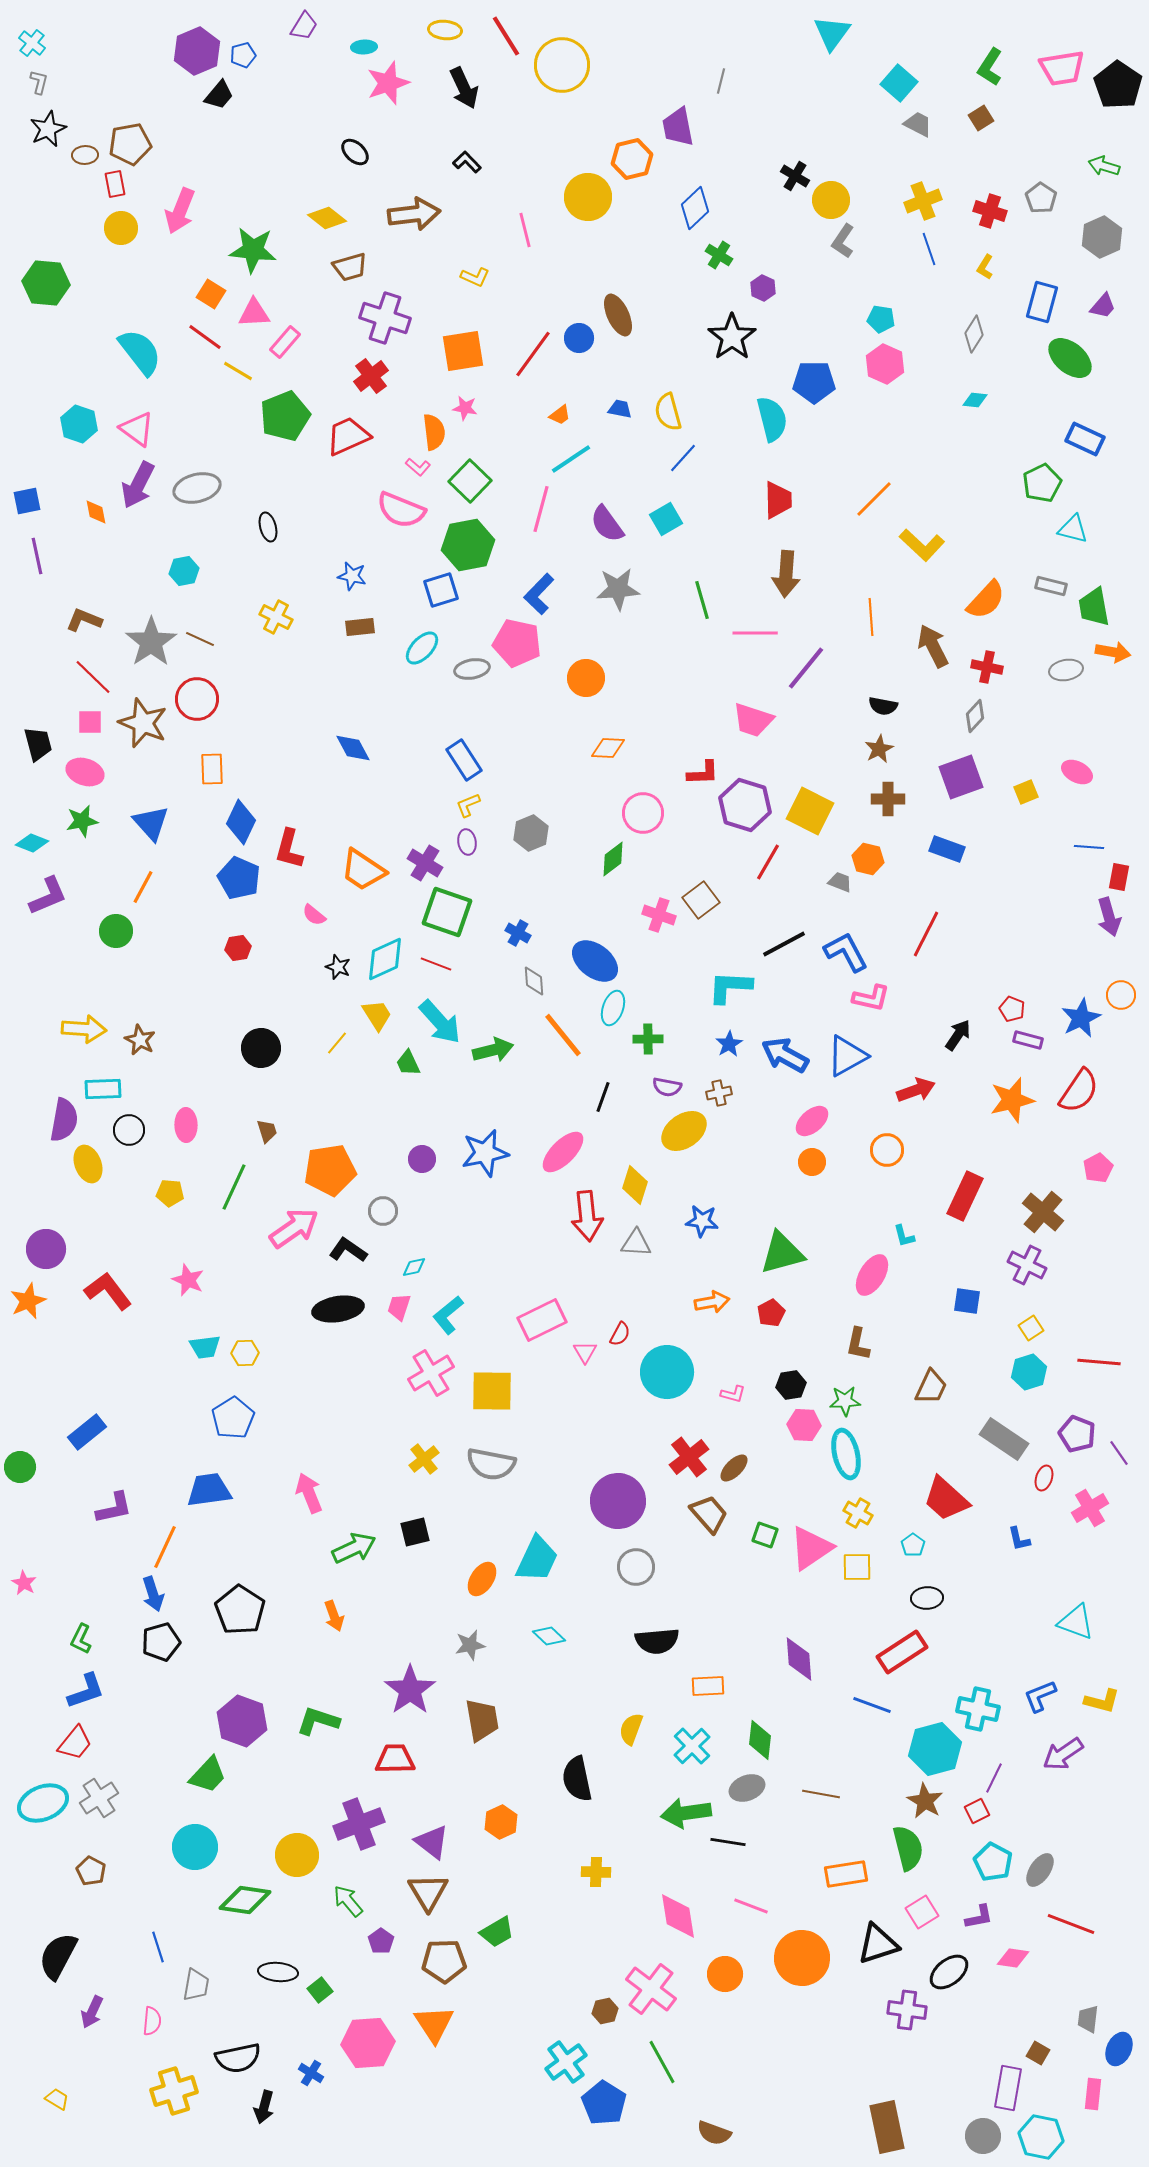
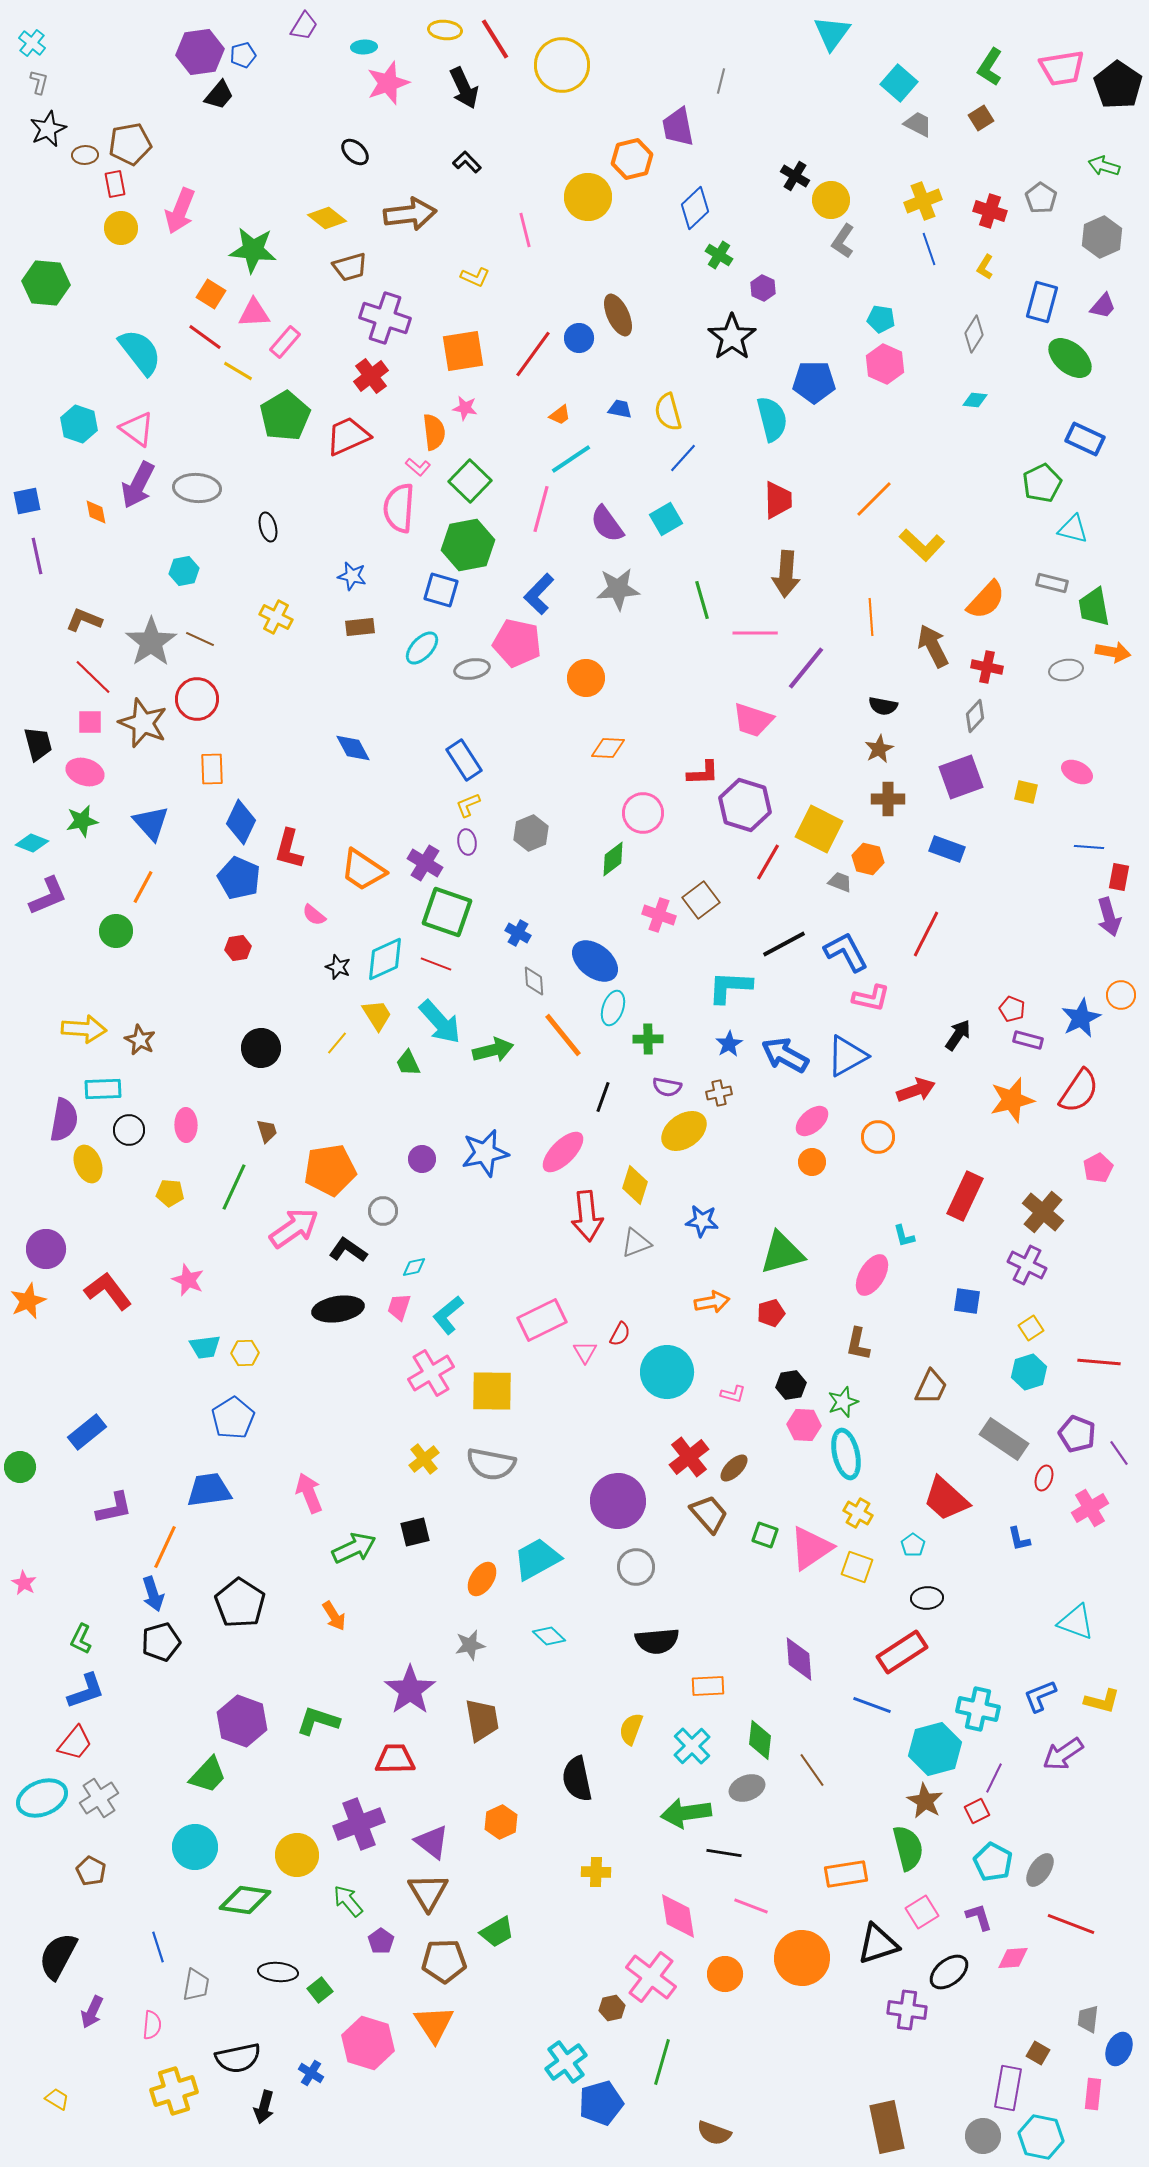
red line at (506, 36): moved 11 px left, 3 px down
purple hexagon at (197, 51): moved 3 px right, 1 px down; rotated 15 degrees clockwise
brown arrow at (414, 214): moved 4 px left
green pentagon at (285, 416): rotated 9 degrees counterclockwise
gray ellipse at (197, 488): rotated 18 degrees clockwise
pink semicircle at (401, 510): moved 2 px left, 2 px up; rotated 72 degrees clockwise
gray rectangle at (1051, 586): moved 1 px right, 3 px up
blue square at (441, 590): rotated 33 degrees clockwise
yellow square at (1026, 792): rotated 35 degrees clockwise
yellow square at (810, 811): moved 9 px right, 18 px down
orange circle at (887, 1150): moved 9 px left, 13 px up
gray triangle at (636, 1243): rotated 24 degrees counterclockwise
red pentagon at (771, 1313): rotated 12 degrees clockwise
green star at (845, 1401): moved 2 px left, 1 px down; rotated 16 degrees counterclockwise
cyan trapezoid at (537, 1559): rotated 144 degrees counterclockwise
yellow square at (857, 1567): rotated 20 degrees clockwise
black pentagon at (240, 1610): moved 7 px up
orange arrow at (334, 1616): rotated 12 degrees counterclockwise
brown line at (821, 1794): moved 9 px left, 24 px up; rotated 45 degrees clockwise
cyan ellipse at (43, 1803): moved 1 px left, 5 px up
black line at (728, 1842): moved 4 px left, 11 px down
purple L-shape at (979, 1917): rotated 96 degrees counterclockwise
pink diamond at (1013, 1958): rotated 12 degrees counterclockwise
pink cross at (651, 1989): moved 12 px up
brown hexagon at (605, 2011): moved 7 px right, 3 px up
pink semicircle at (152, 2021): moved 4 px down
pink hexagon at (368, 2043): rotated 21 degrees clockwise
green line at (662, 2062): rotated 45 degrees clockwise
blue pentagon at (604, 2103): moved 3 px left; rotated 24 degrees clockwise
